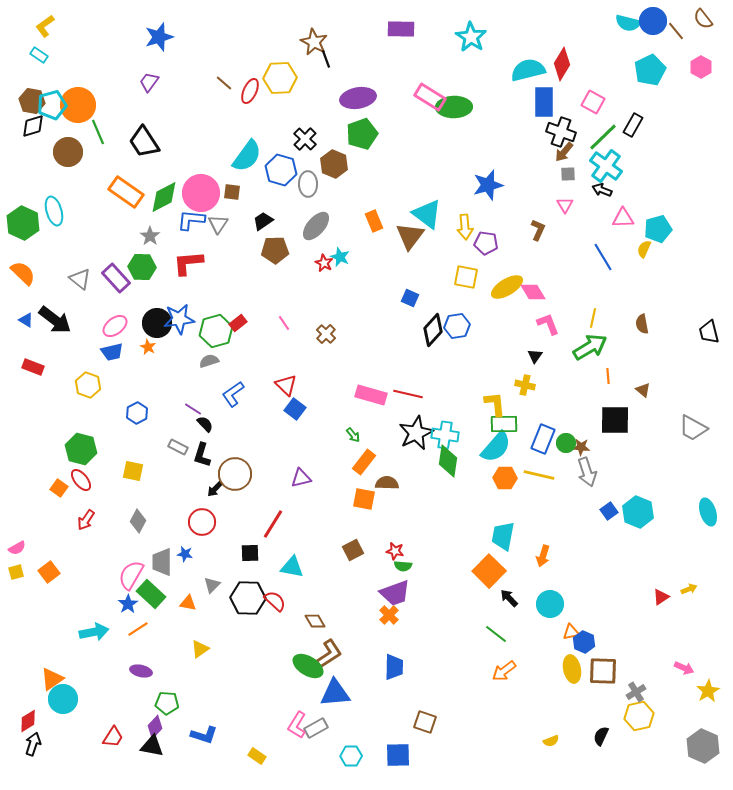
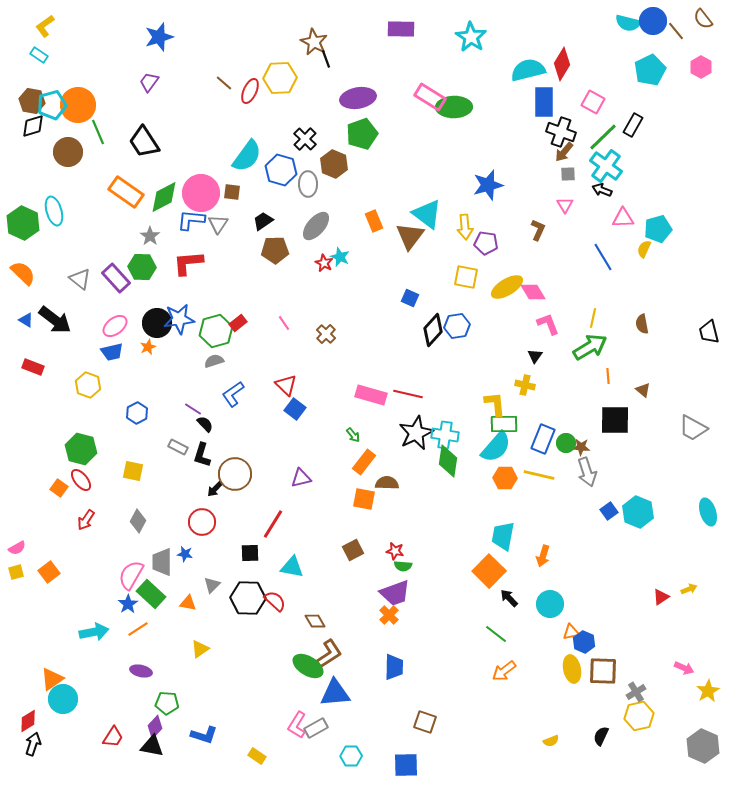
orange star at (148, 347): rotated 21 degrees clockwise
gray semicircle at (209, 361): moved 5 px right
blue square at (398, 755): moved 8 px right, 10 px down
